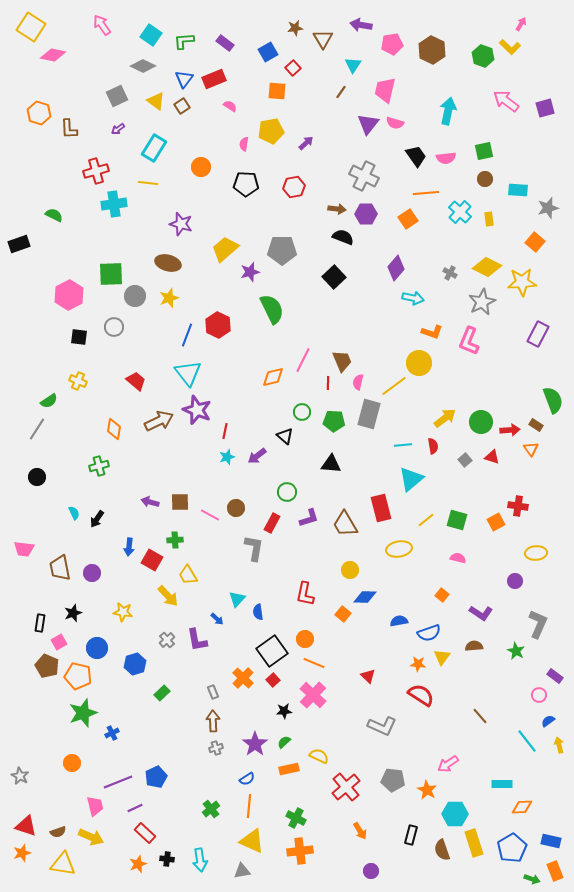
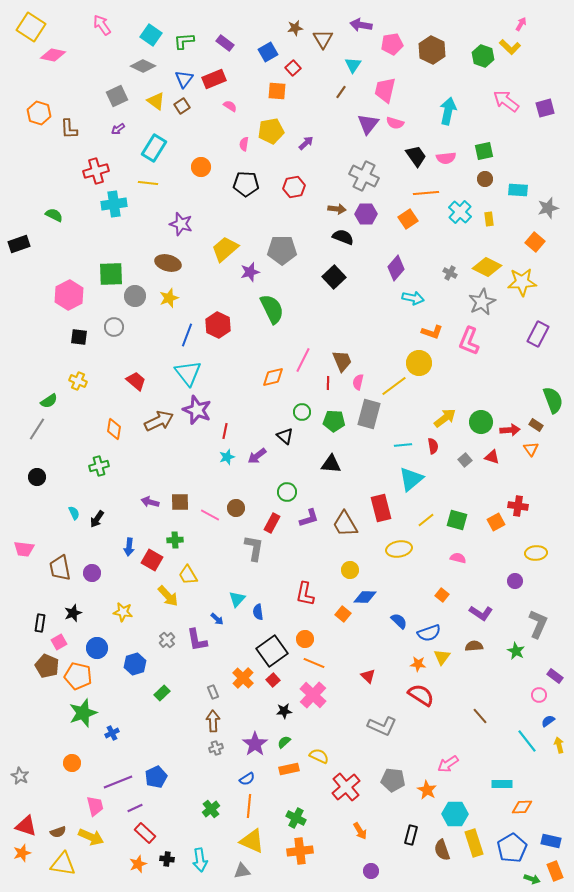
blue semicircle at (399, 621): rotated 54 degrees clockwise
